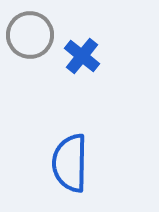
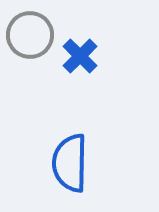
blue cross: moved 2 px left; rotated 6 degrees clockwise
